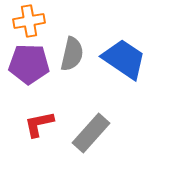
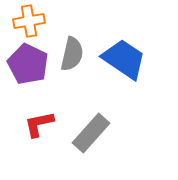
purple pentagon: moved 1 px left; rotated 24 degrees clockwise
